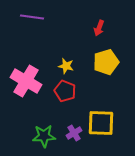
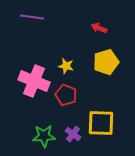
red arrow: rotated 91 degrees clockwise
pink cross: moved 8 px right; rotated 8 degrees counterclockwise
red pentagon: moved 1 px right, 4 px down
purple cross: moved 1 px left, 1 px down; rotated 21 degrees counterclockwise
